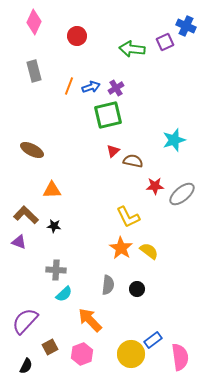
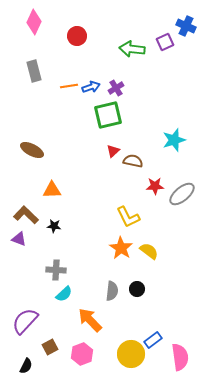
orange line: rotated 60 degrees clockwise
purple triangle: moved 3 px up
gray semicircle: moved 4 px right, 6 px down
